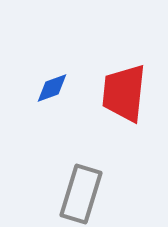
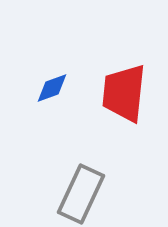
gray rectangle: rotated 8 degrees clockwise
